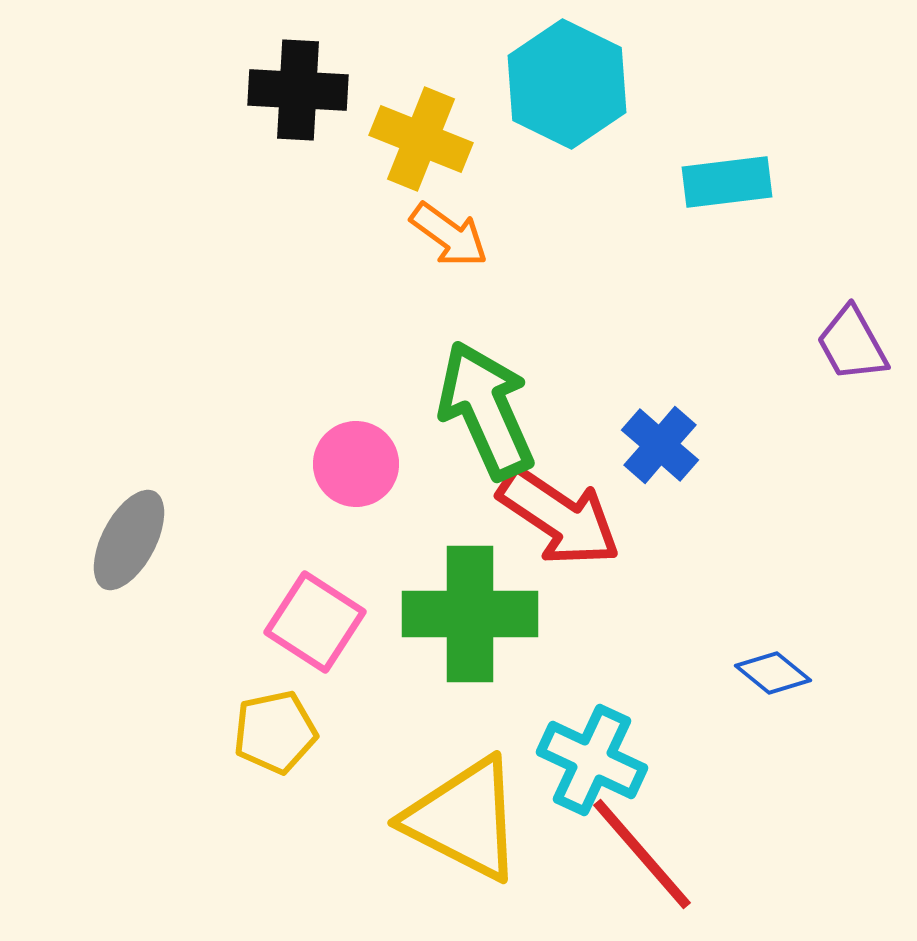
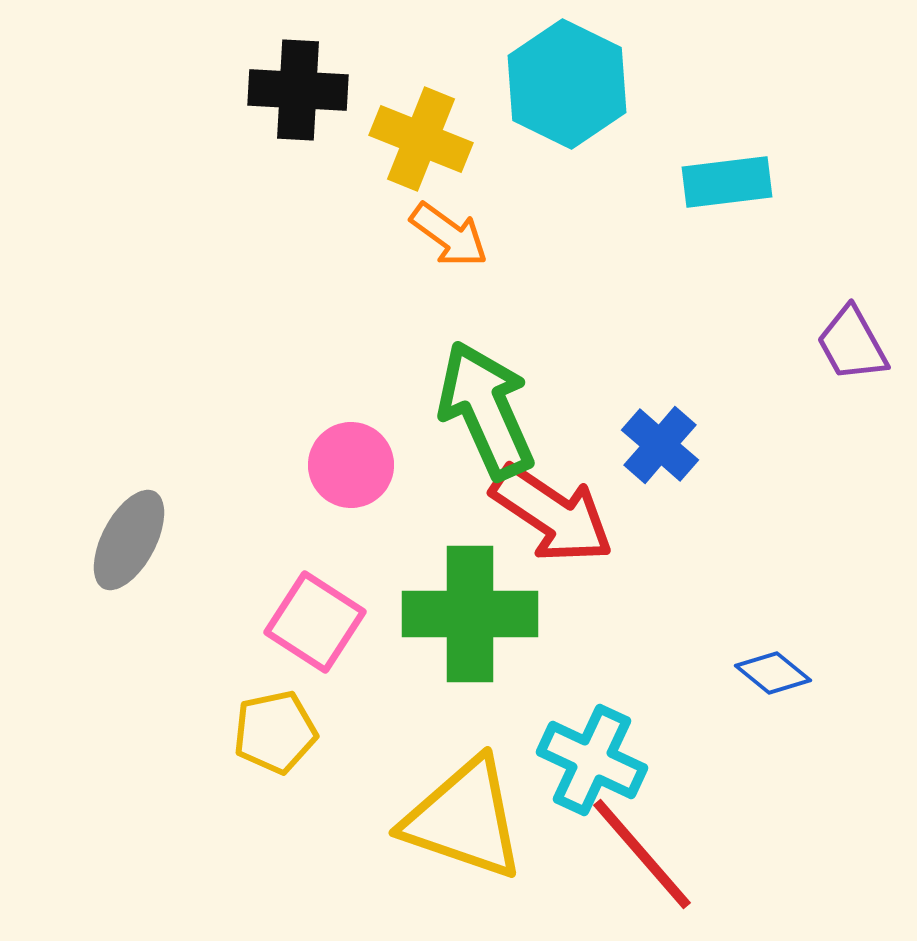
pink circle: moved 5 px left, 1 px down
red arrow: moved 7 px left, 3 px up
yellow triangle: rotated 8 degrees counterclockwise
